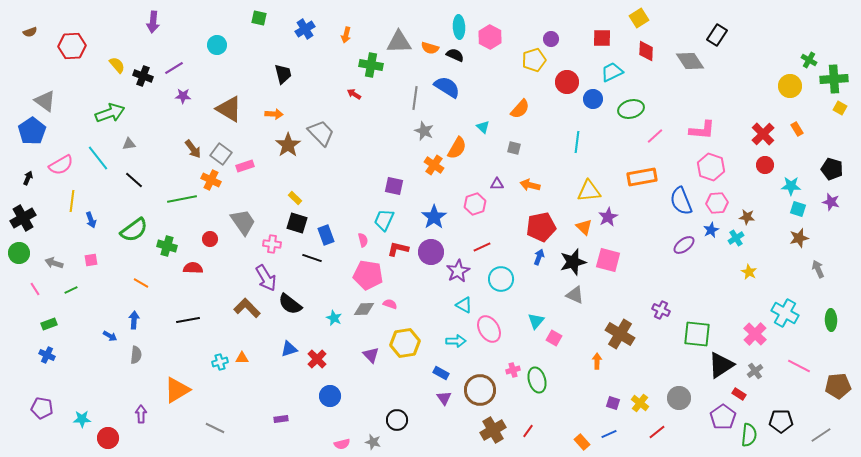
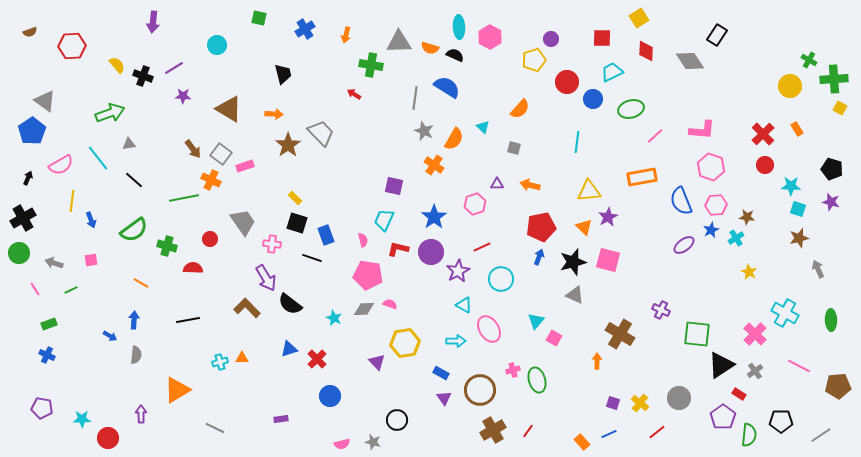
orange semicircle at (457, 148): moved 3 px left, 9 px up
green line at (182, 199): moved 2 px right, 1 px up
pink hexagon at (717, 203): moved 1 px left, 2 px down
purple triangle at (371, 355): moved 6 px right, 7 px down
